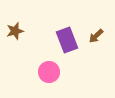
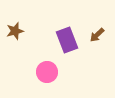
brown arrow: moved 1 px right, 1 px up
pink circle: moved 2 px left
